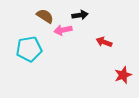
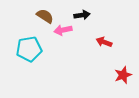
black arrow: moved 2 px right
